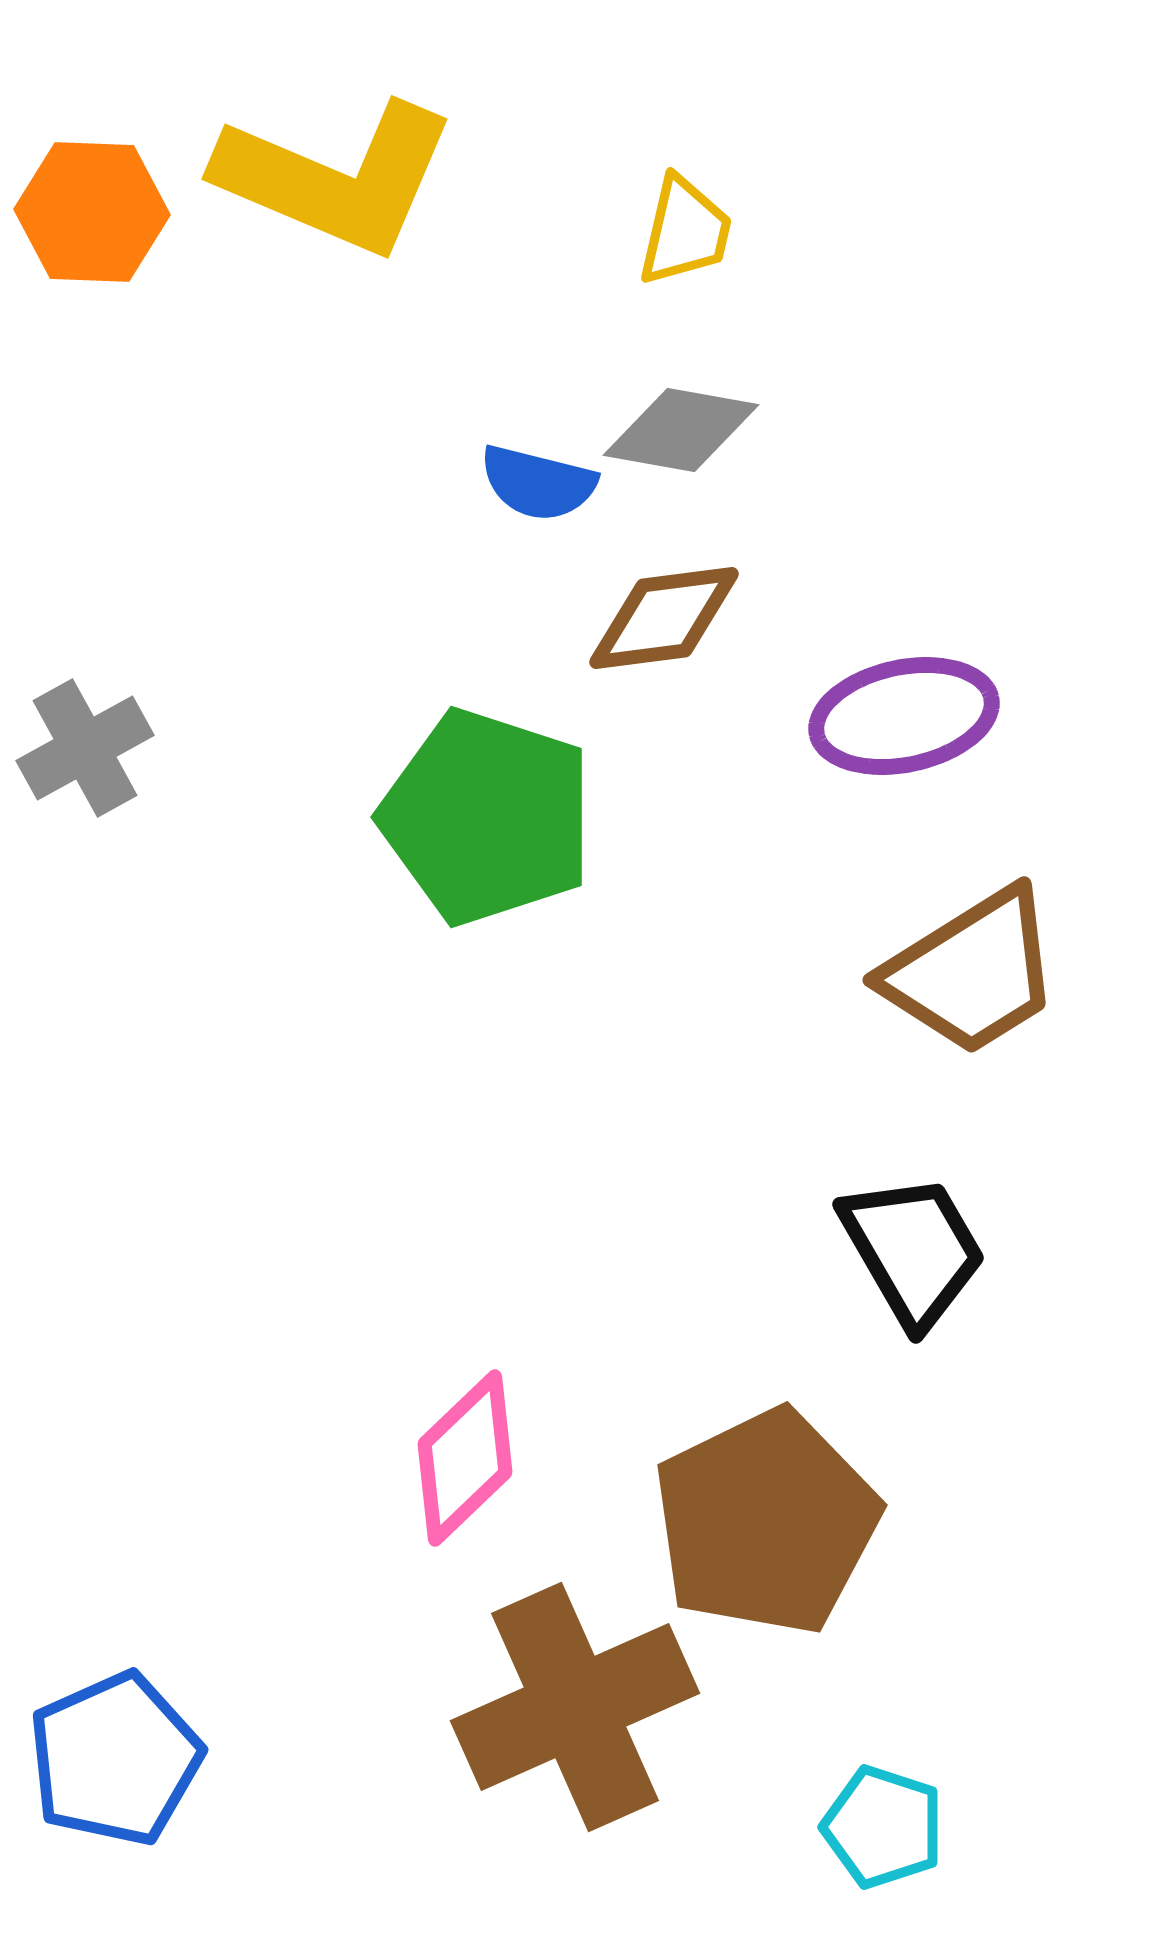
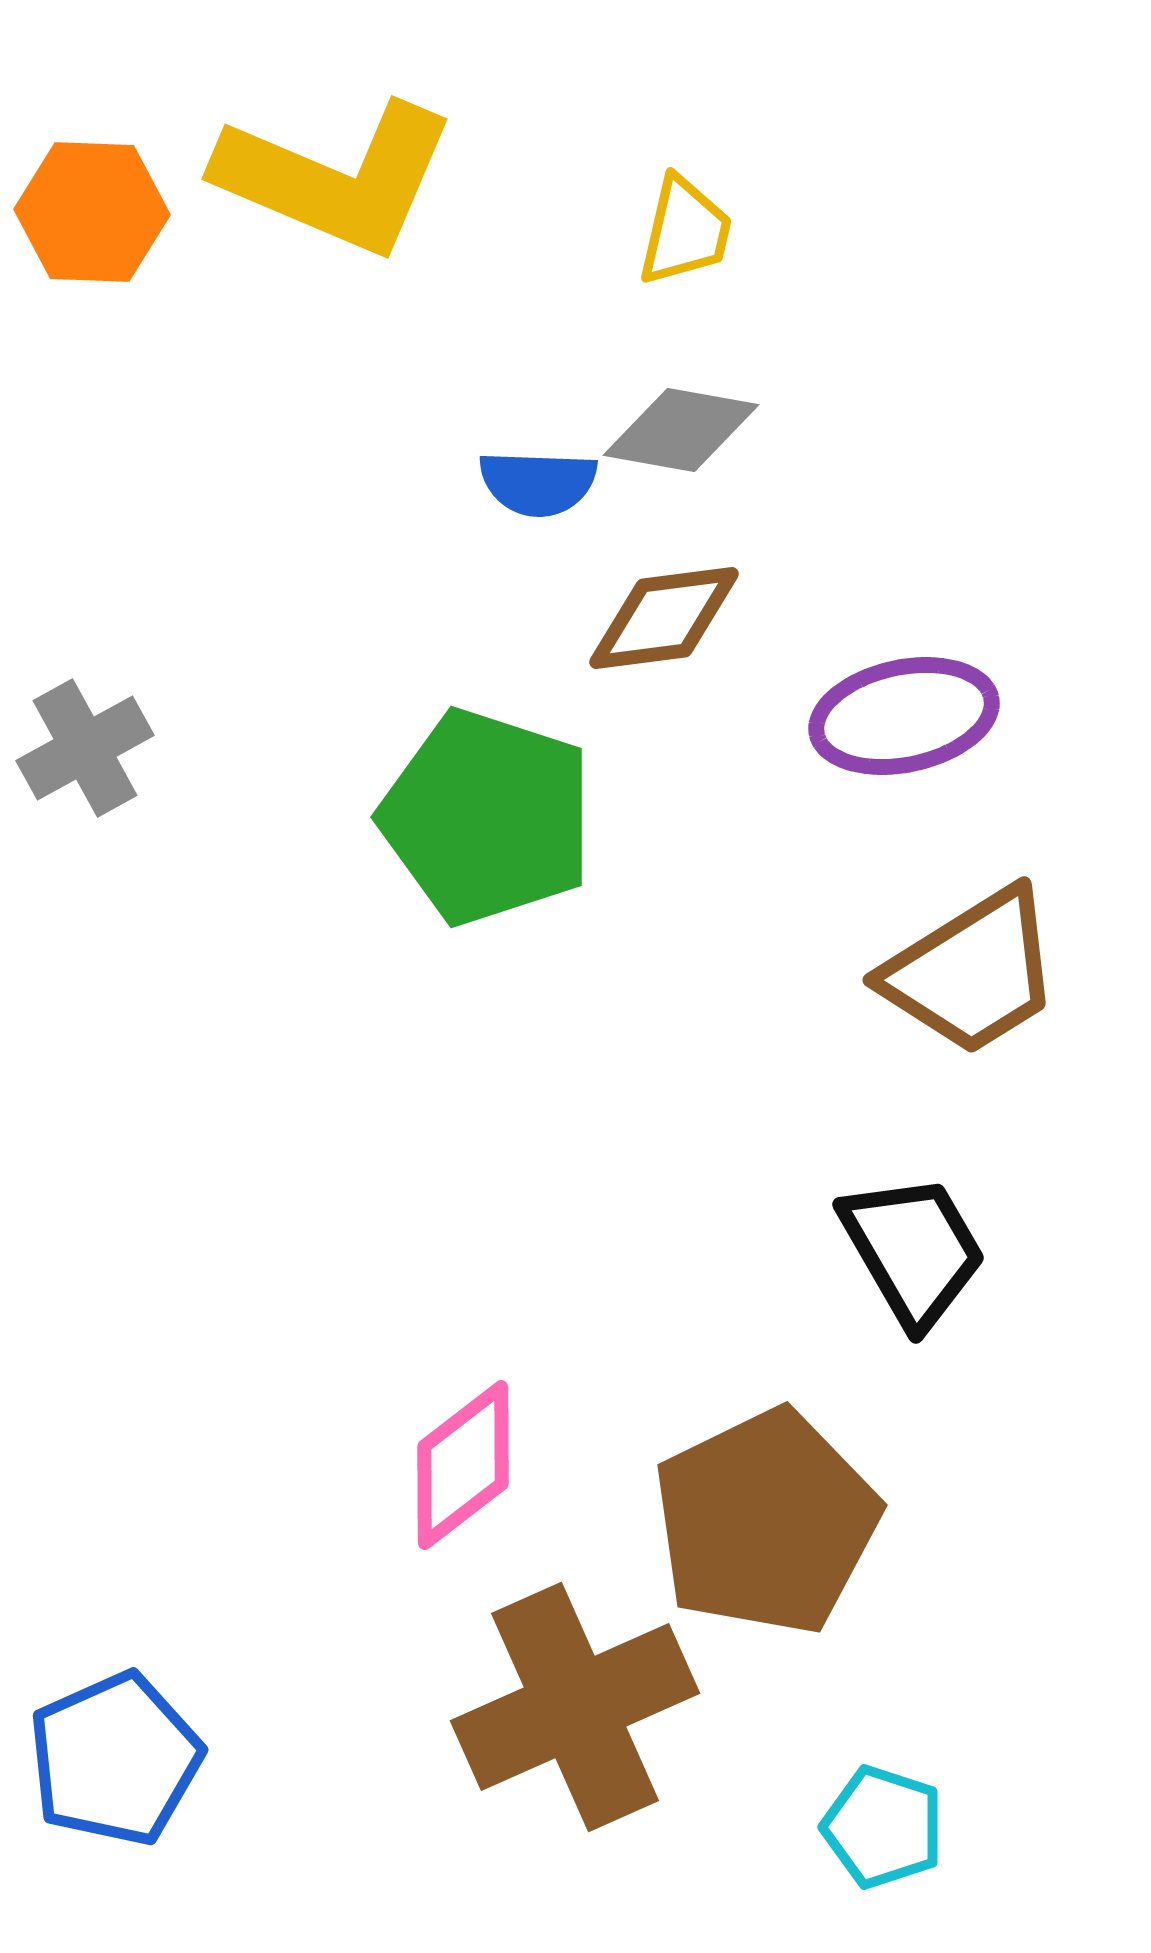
blue semicircle: rotated 12 degrees counterclockwise
pink diamond: moved 2 px left, 7 px down; rotated 6 degrees clockwise
